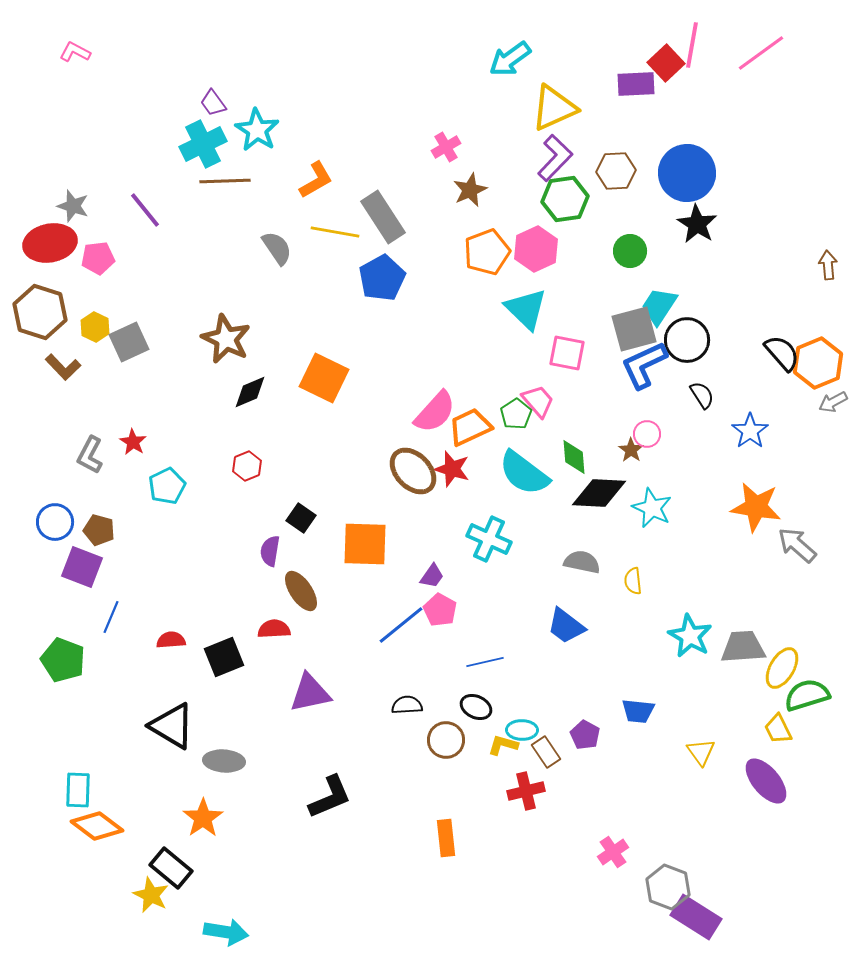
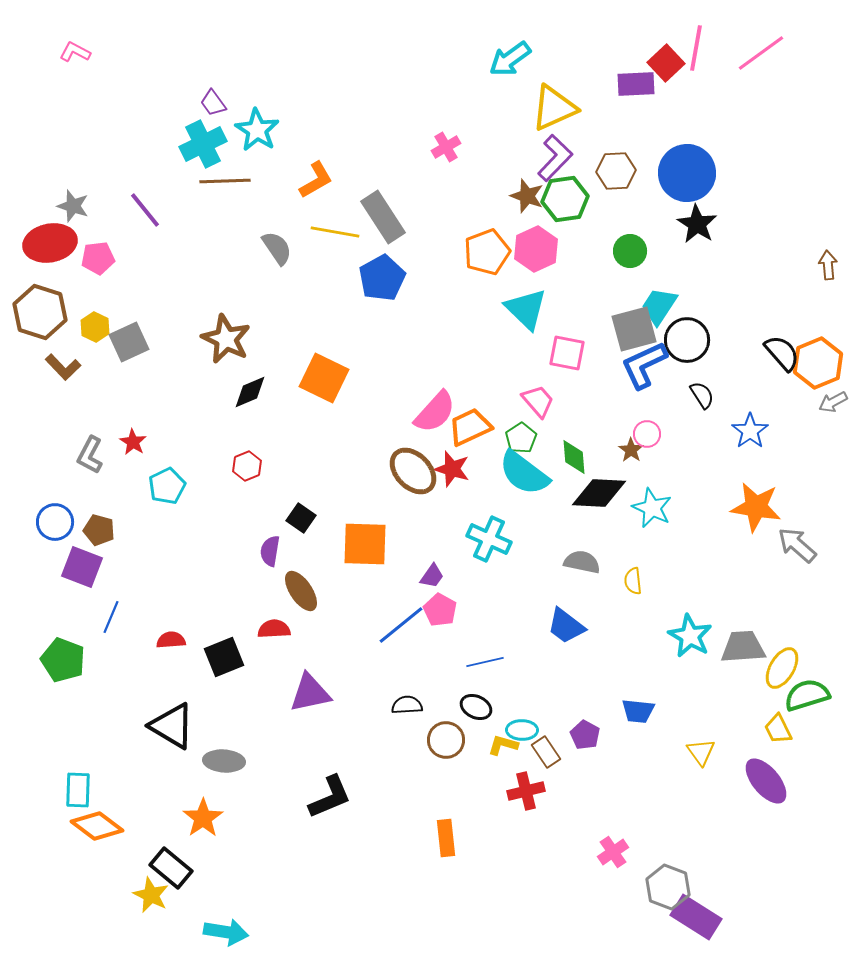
pink line at (692, 45): moved 4 px right, 3 px down
brown star at (470, 190): moved 57 px right, 6 px down; rotated 28 degrees counterclockwise
green pentagon at (516, 414): moved 5 px right, 24 px down
